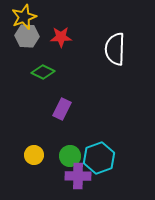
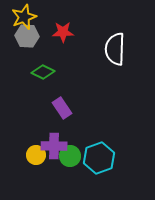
red star: moved 2 px right, 5 px up
purple rectangle: moved 1 px up; rotated 60 degrees counterclockwise
yellow circle: moved 2 px right
purple cross: moved 24 px left, 30 px up
